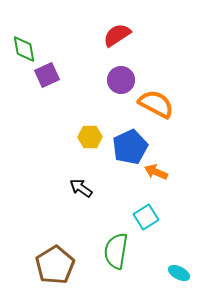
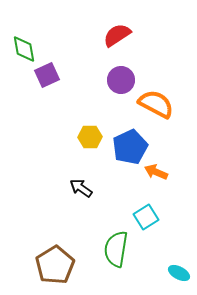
green semicircle: moved 2 px up
